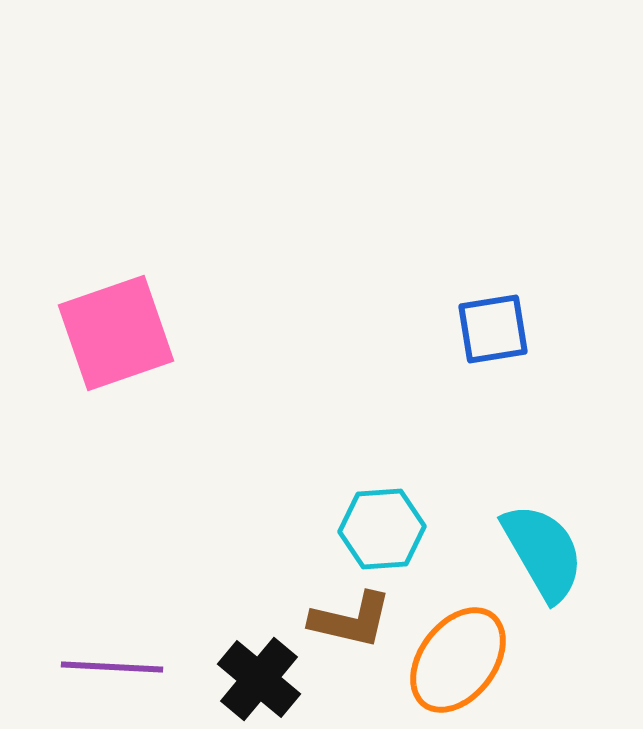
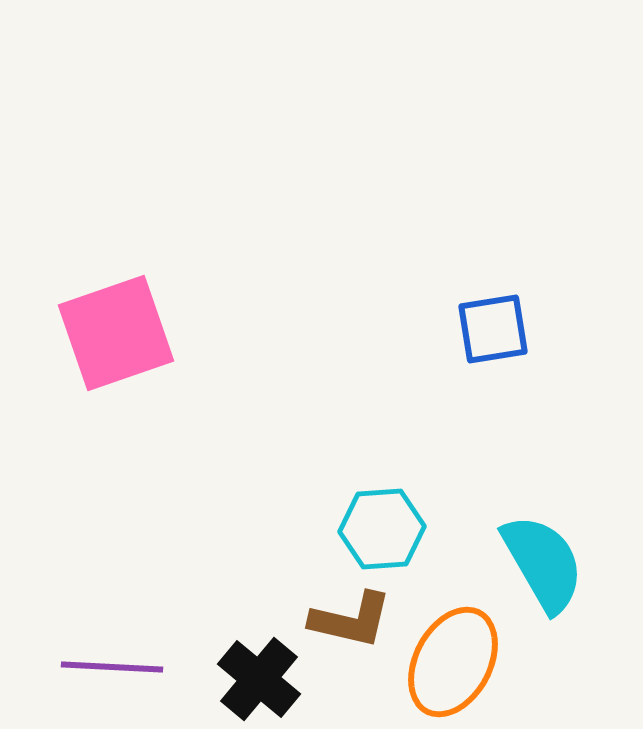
cyan semicircle: moved 11 px down
orange ellipse: moved 5 px left, 2 px down; rotated 9 degrees counterclockwise
